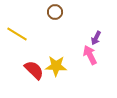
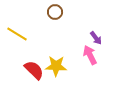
purple arrow: rotated 64 degrees counterclockwise
